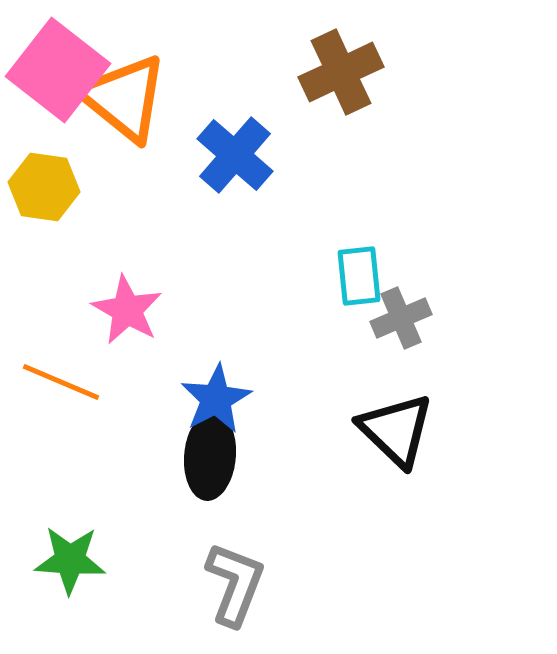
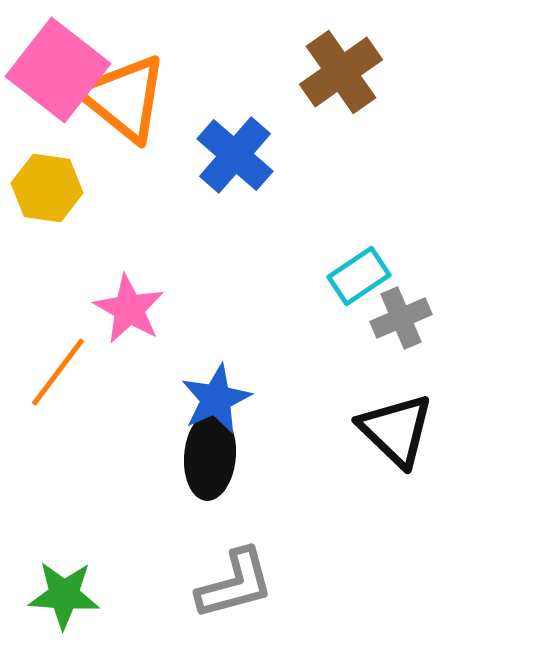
brown cross: rotated 10 degrees counterclockwise
yellow hexagon: moved 3 px right, 1 px down
cyan rectangle: rotated 62 degrees clockwise
pink star: moved 2 px right, 1 px up
orange line: moved 3 px left, 10 px up; rotated 76 degrees counterclockwise
blue star: rotated 4 degrees clockwise
green star: moved 6 px left, 35 px down
gray L-shape: rotated 54 degrees clockwise
